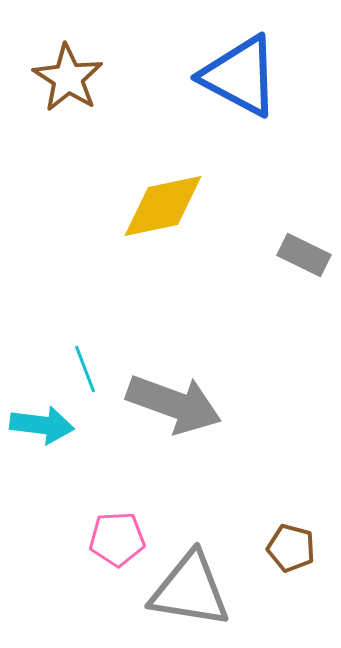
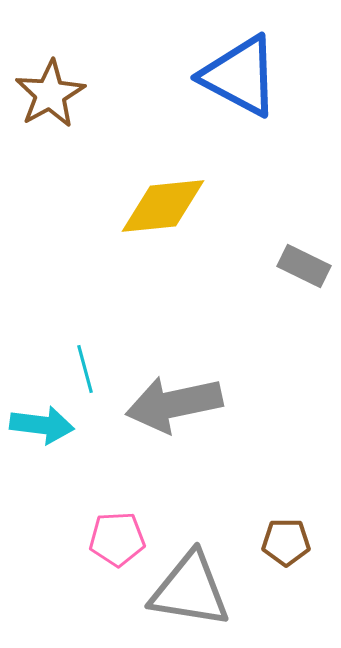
brown star: moved 18 px left, 16 px down; rotated 10 degrees clockwise
yellow diamond: rotated 6 degrees clockwise
gray rectangle: moved 11 px down
cyan line: rotated 6 degrees clockwise
gray arrow: rotated 148 degrees clockwise
brown pentagon: moved 5 px left, 6 px up; rotated 15 degrees counterclockwise
